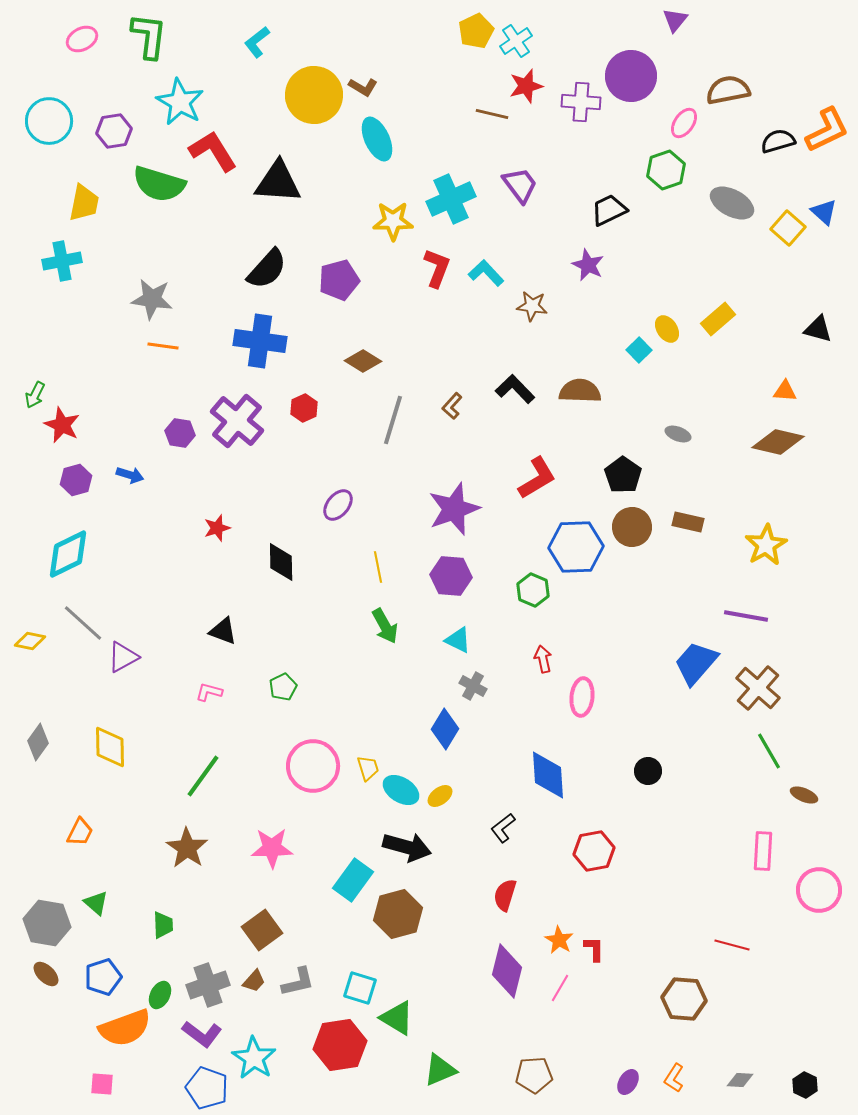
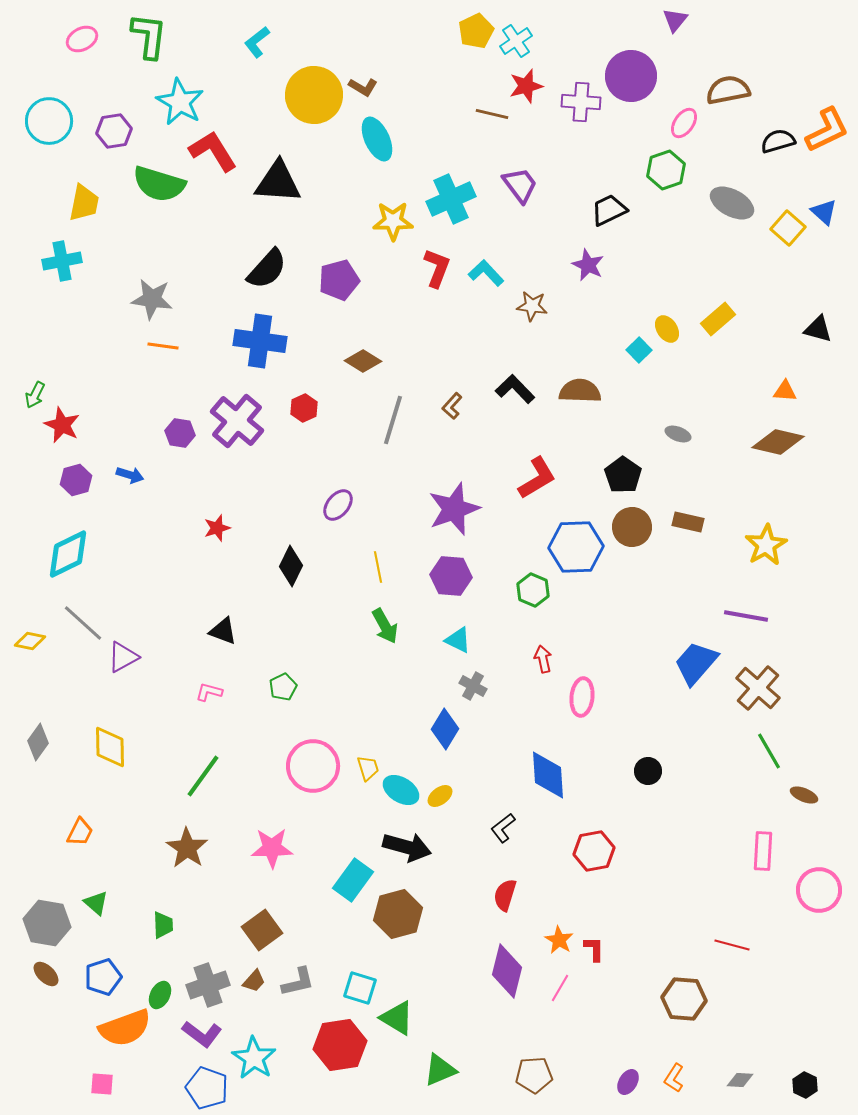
black diamond at (281, 562): moved 10 px right, 4 px down; rotated 27 degrees clockwise
